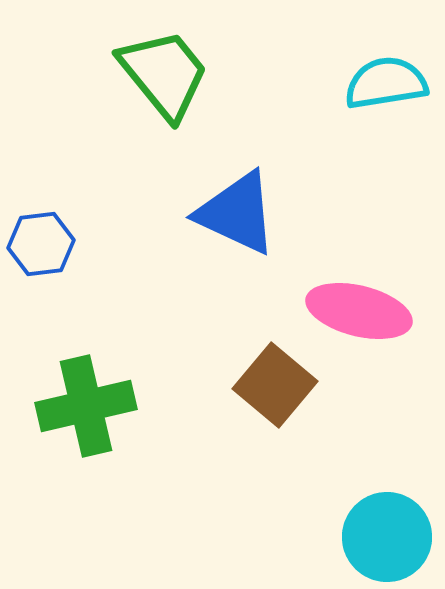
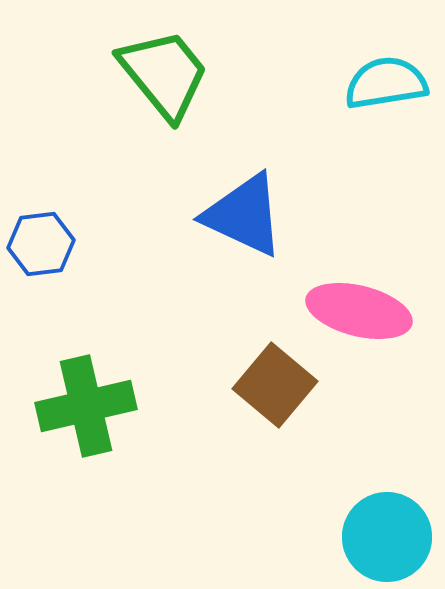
blue triangle: moved 7 px right, 2 px down
